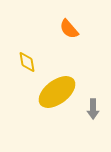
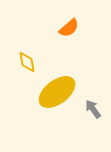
orange semicircle: moved 1 px up; rotated 90 degrees counterclockwise
gray arrow: rotated 144 degrees clockwise
